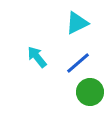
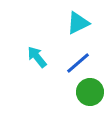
cyan triangle: moved 1 px right
